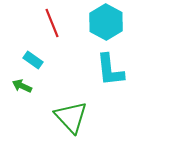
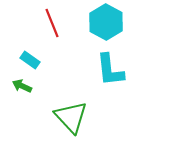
cyan rectangle: moved 3 px left
